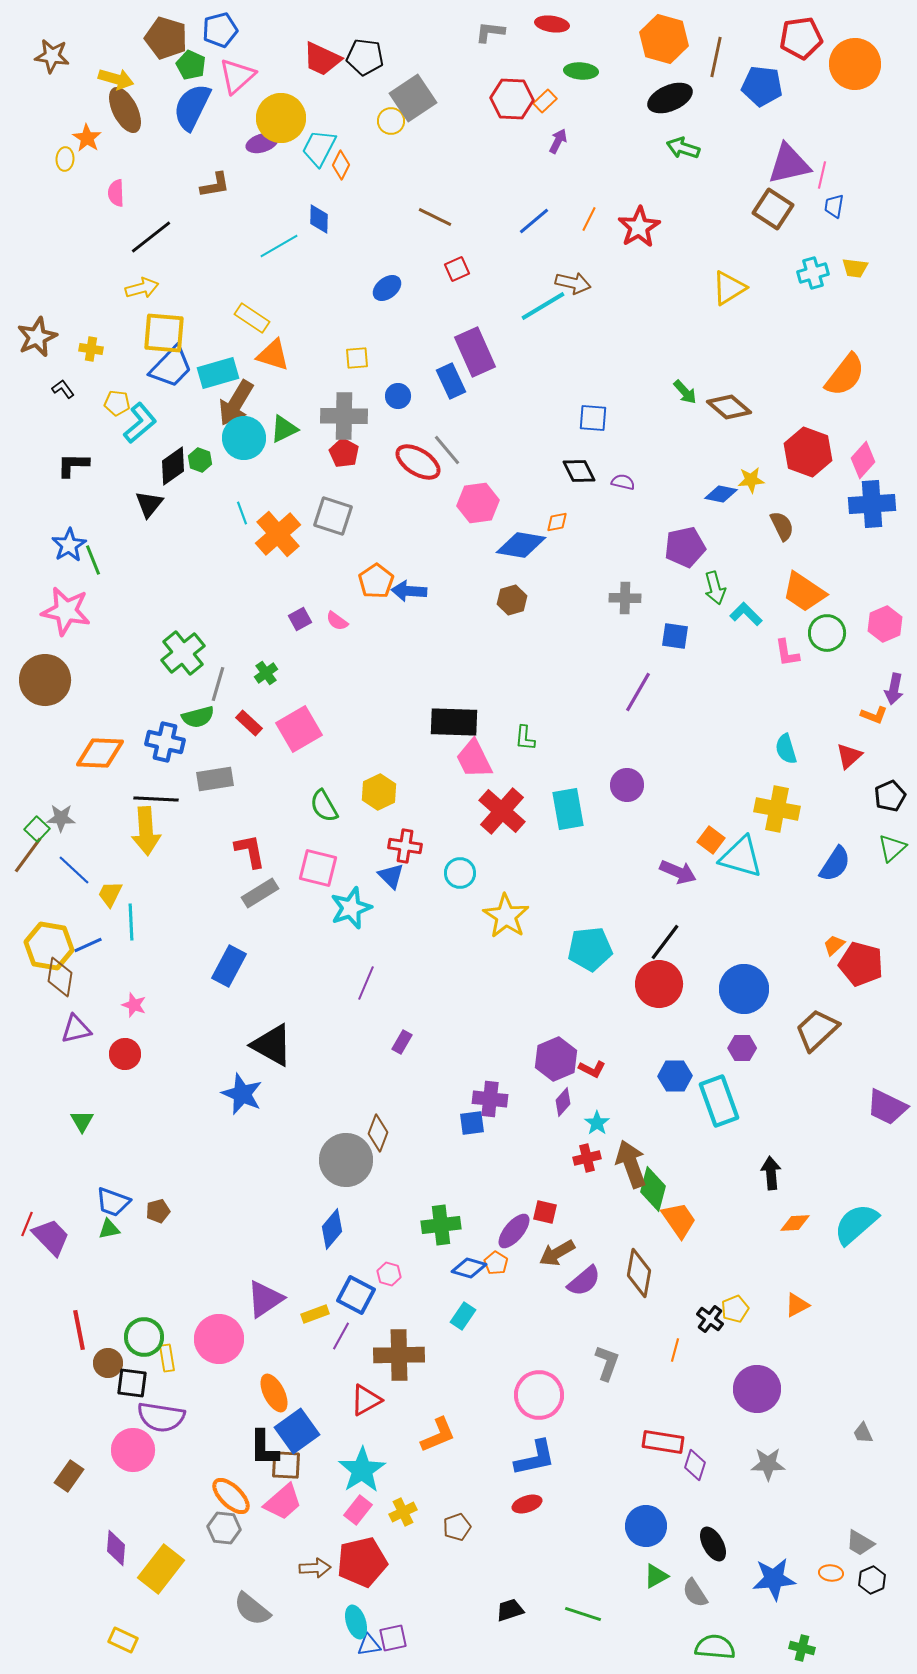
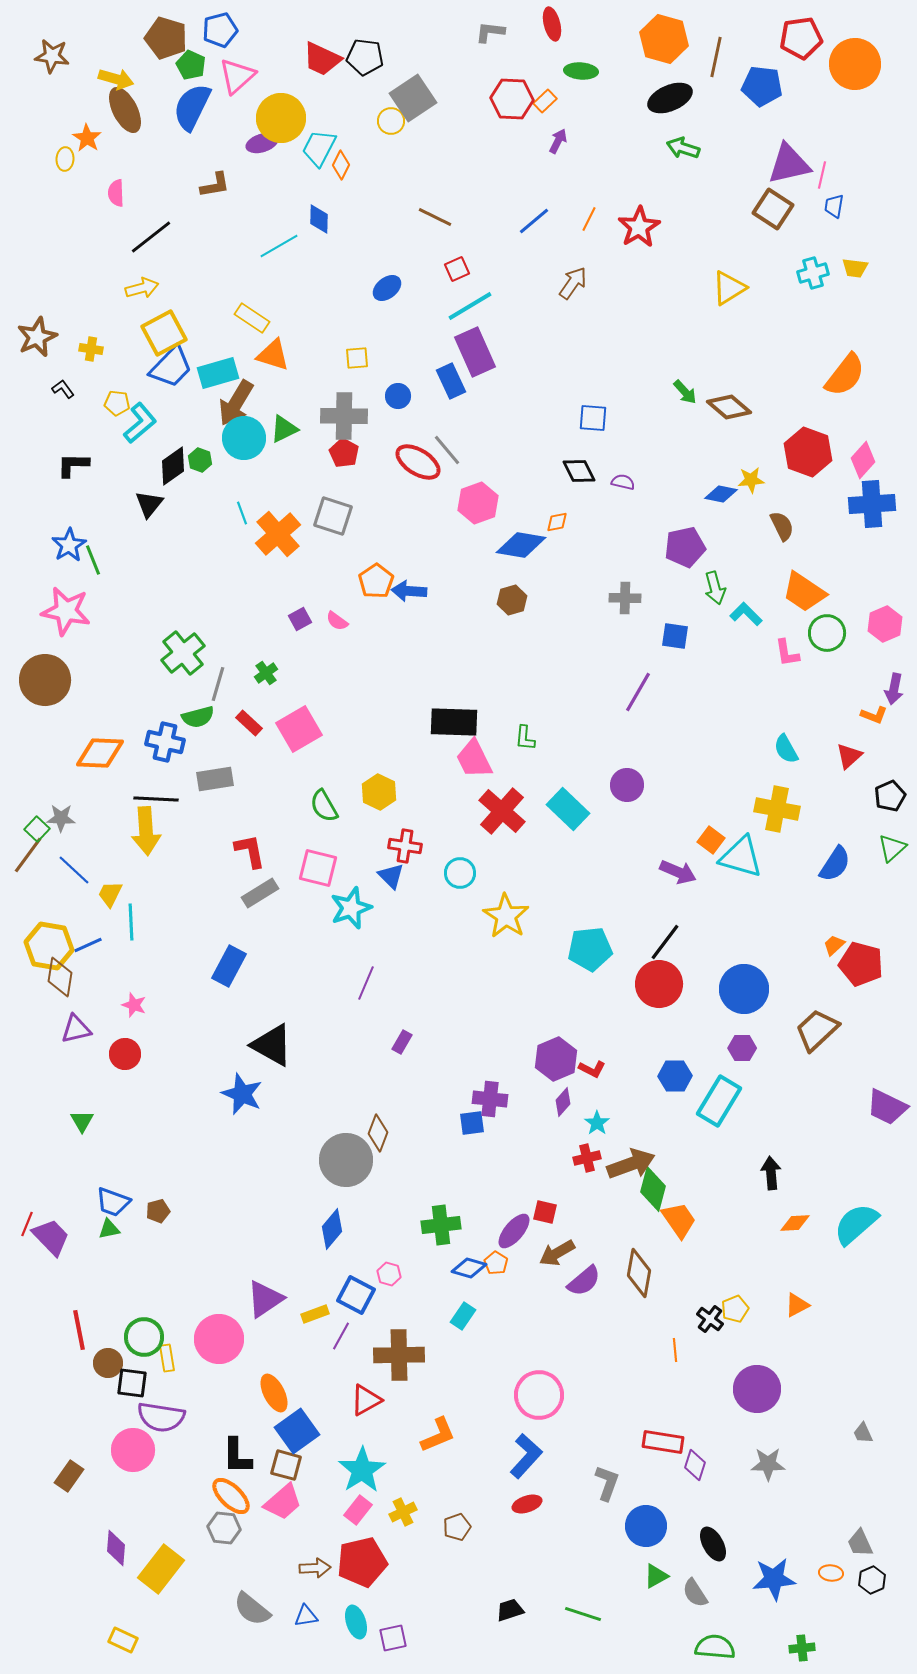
red ellipse at (552, 24): rotated 68 degrees clockwise
brown arrow at (573, 283): rotated 68 degrees counterclockwise
cyan line at (543, 306): moved 73 px left
yellow square at (164, 333): rotated 33 degrees counterclockwise
pink hexagon at (478, 503): rotated 12 degrees counterclockwise
cyan semicircle at (786, 749): rotated 12 degrees counterclockwise
yellow hexagon at (379, 792): rotated 8 degrees counterclockwise
cyan rectangle at (568, 809): rotated 36 degrees counterclockwise
cyan rectangle at (719, 1101): rotated 51 degrees clockwise
brown arrow at (631, 1164): rotated 90 degrees clockwise
orange line at (675, 1350): rotated 20 degrees counterclockwise
gray L-shape at (607, 1363): moved 120 px down
black L-shape at (264, 1448): moved 27 px left, 8 px down
blue L-shape at (535, 1458): moved 9 px left, 2 px up; rotated 36 degrees counterclockwise
brown square at (286, 1465): rotated 12 degrees clockwise
gray trapezoid at (860, 1543): rotated 36 degrees clockwise
blue triangle at (369, 1645): moved 63 px left, 29 px up
green cross at (802, 1648): rotated 20 degrees counterclockwise
